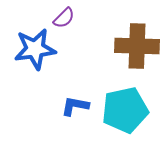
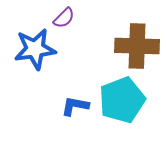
cyan pentagon: moved 3 px left, 10 px up; rotated 9 degrees counterclockwise
